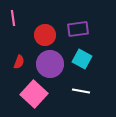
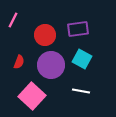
pink line: moved 2 px down; rotated 35 degrees clockwise
purple circle: moved 1 px right, 1 px down
pink square: moved 2 px left, 2 px down
